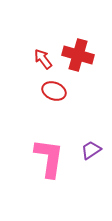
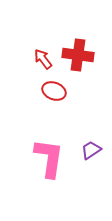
red cross: rotated 8 degrees counterclockwise
